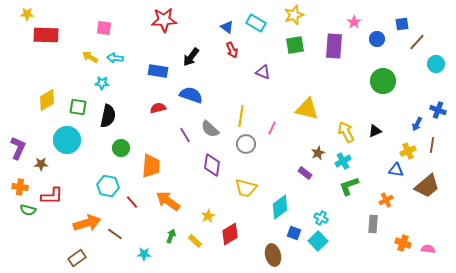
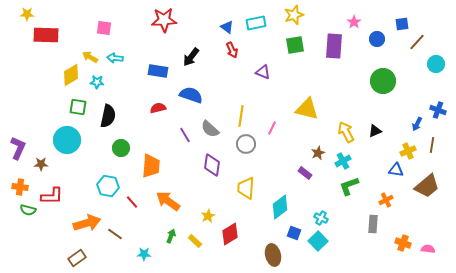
cyan rectangle at (256, 23): rotated 42 degrees counterclockwise
cyan star at (102, 83): moved 5 px left, 1 px up
yellow diamond at (47, 100): moved 24 px right, 25 px up
yellow trapezoid at (246, 188): rotated 80 degrees clockwise
